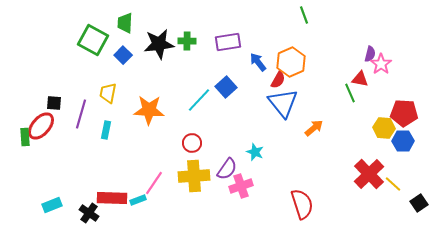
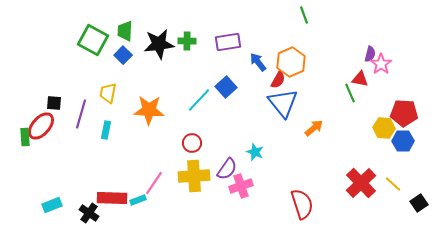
green trapezoid at (125, 23): moved 8 px down
red cross at (369, 174): moved 8 px left, 9 px down
